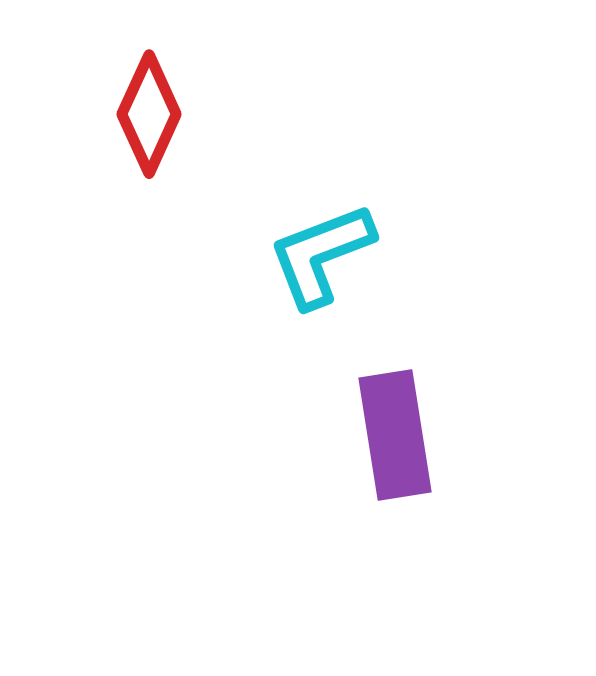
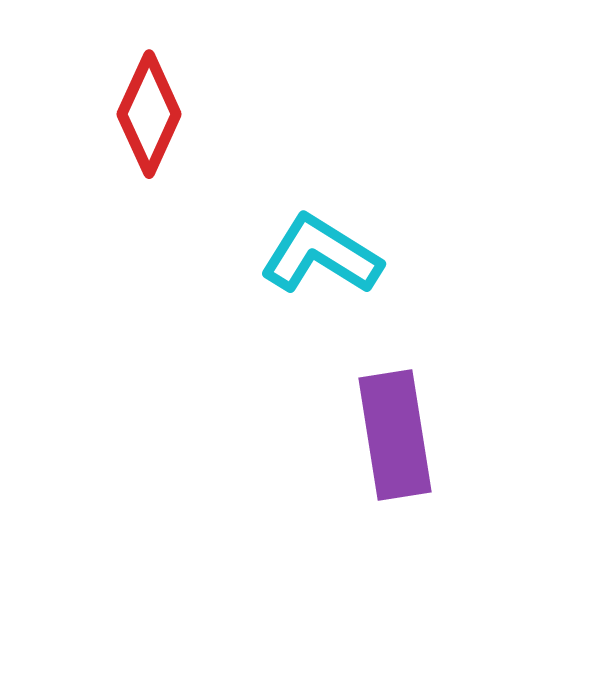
cyan L-shape: rotated 53 degrees clockwise
